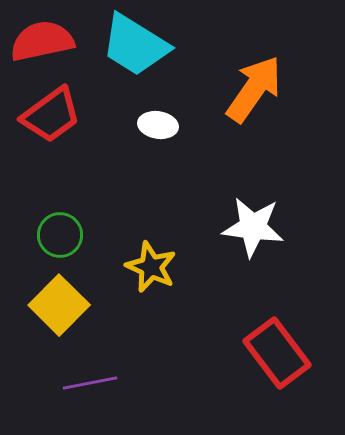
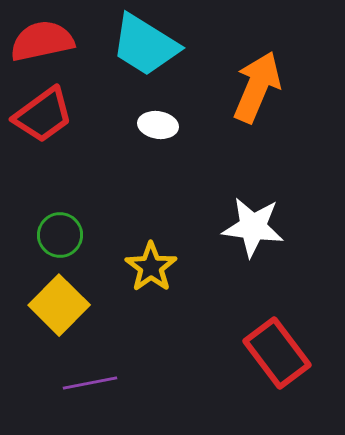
cyan trapezoid: moved 10 px right
orange arrow: moved 3 px right, 2 px up; rotated 12 degrees counterclockwise
red trapezoid: moved 8 px left
yellow star: rotated 12 degrees clockwise
